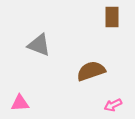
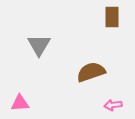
gray triangle: rotated 40 degrees clockwise
brown semicircle: moved 1 px down
pink arrow: rotated 18 degrees clockwise
